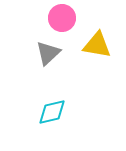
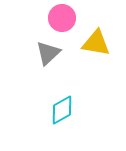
yellow triangle: moved 1 px left, 2 px up
cyan diamond: moved 10 px right, 2 px up; rotated 16 degrees counterclockwise
